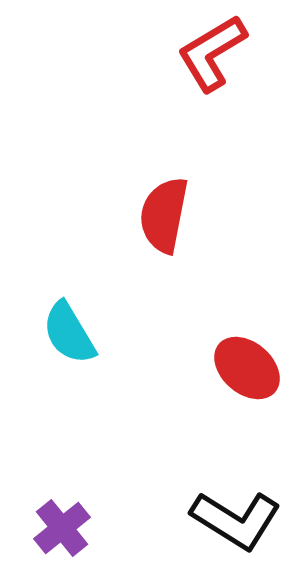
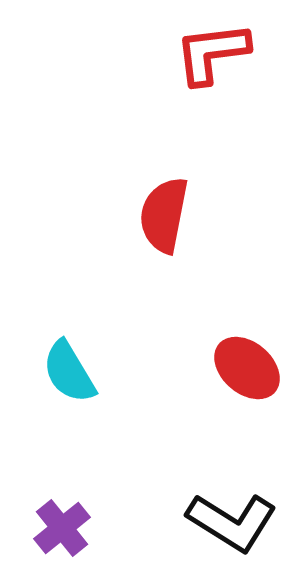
red L-shape: rotated 24 degrees clockwise
cyan semicircle: moved 39 px down
black L-shape: moved 4 px left, 2 px down
